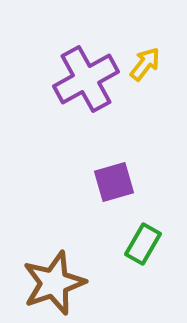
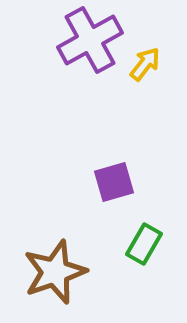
purple cross: moved 4 px right, 39 px up
green rectangle: moved 1 px right
brown star: moved 1 px right, 11 px up
